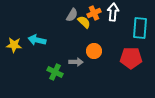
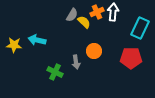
orange cross: moved 3 px right, 1 px up
cyan rectangle: rotated 20 degrees clockwise
gray arrow: rotated 80 degrees clockwise
